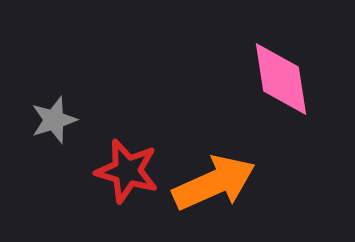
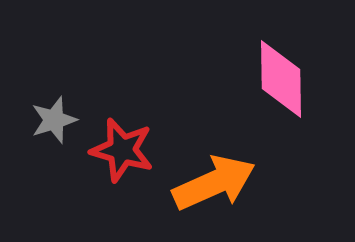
pink diamond: rotated 8 degrees clockwise
red star: moved 5 px left, 21 px up
